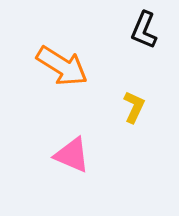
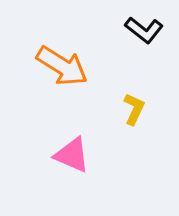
black L-shape: rotated 75 degrees counterclockwise
yellow L-shape: moved 2 px down
